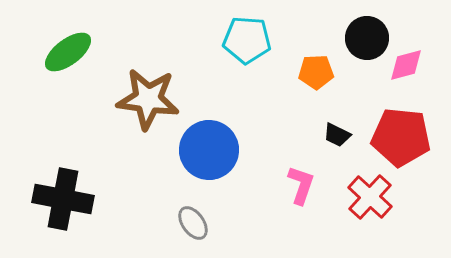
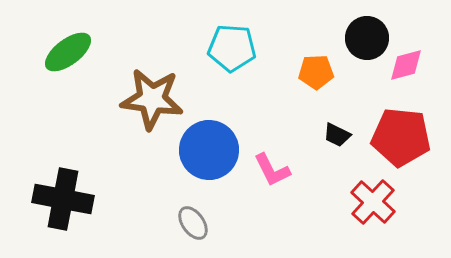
cyan pentagon: moved 15 px left, 8 px down
brown star: moved 4 px right
pink L-shape: moved 29 px left, 15 px up; rotated 135 degrees clockwise
red cross: moved 3 px right, 5 px down
